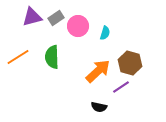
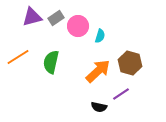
cyan semicircle: moved 5 px left, 3 px down
green semicircle: moved 1 px left, 5 px down; rotated 15 degrees clockwise
purple line: moved 7 px down
